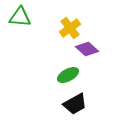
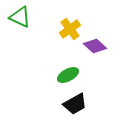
green triangle: rotated 20 degrees clockwise
yellow cross: moved 1 px down
purple diamond: moved 8 px right, 3 px up
